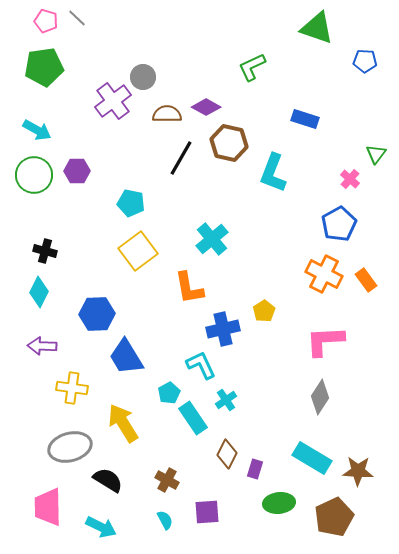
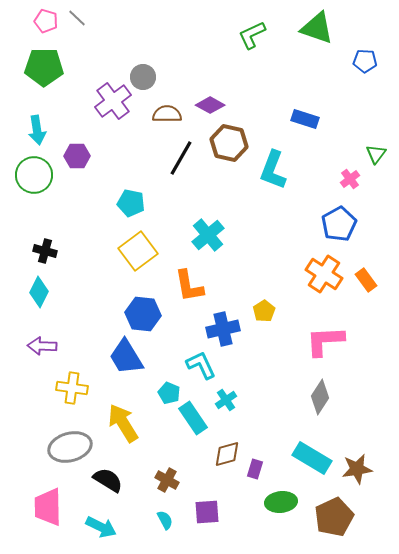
green pentagon at (44, 67): rotated 9 degrees clockwise
green L-shape at (252, 67): moved 32 px up
purple diamond at (206, 107): moved 4 px right, 2 px up
cyan arrow at (37, 130): rotated 52 degrees clockwise
purple hexagon at (77, 171): moved 15 px up
cyan L-shape at (273, 173): moved 3 px up
pink cross at (350, 179): rotated 12 degrees clockwise
cyan cross at (212, 239): moved 4 px left, 4 px up
orange cross at (324, 274): rotated 6 degrees clockwise
orange L-shape at (189, 288): moved 2 px up
blue hexagon at (97, 314): moved 46 px right; rotated 8 degrees clockwise
cyan pentagon at (169, 393): rotated 20 degrees counterclockwise
brown diamond at (227, 454): rotated 48 degrees clockwise
brown star at (358, 471): moved 1 px left, 2 px up; rotated 12 degrees counterclockwise
green ellipse at (279, 503): moved 2 px right, 1 px up
